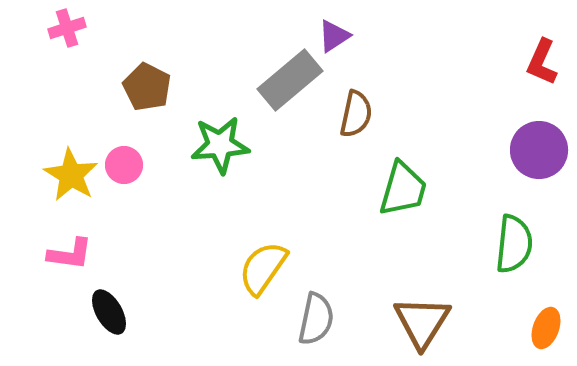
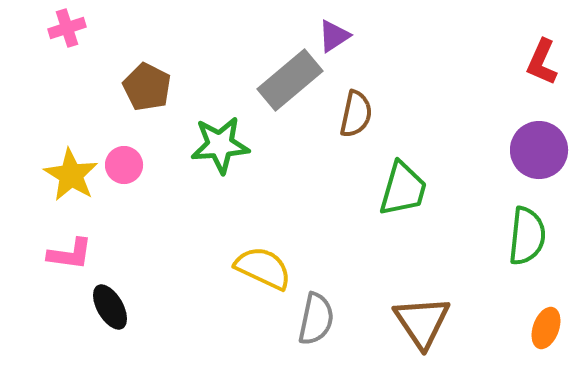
green semicircle: moved 13 px right, 8 px up
yellow semicircle: rotated 80 degrees clockwise
black ellipse: moved 1 px right, 5 px up
brown triangle: rotated 6 degrees counterclockwise
